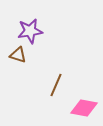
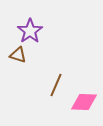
purple star: rotated 25 degrees counterclockwise
pink diamond: moved 6 px up; rotated 8 degrees counterclockwise
